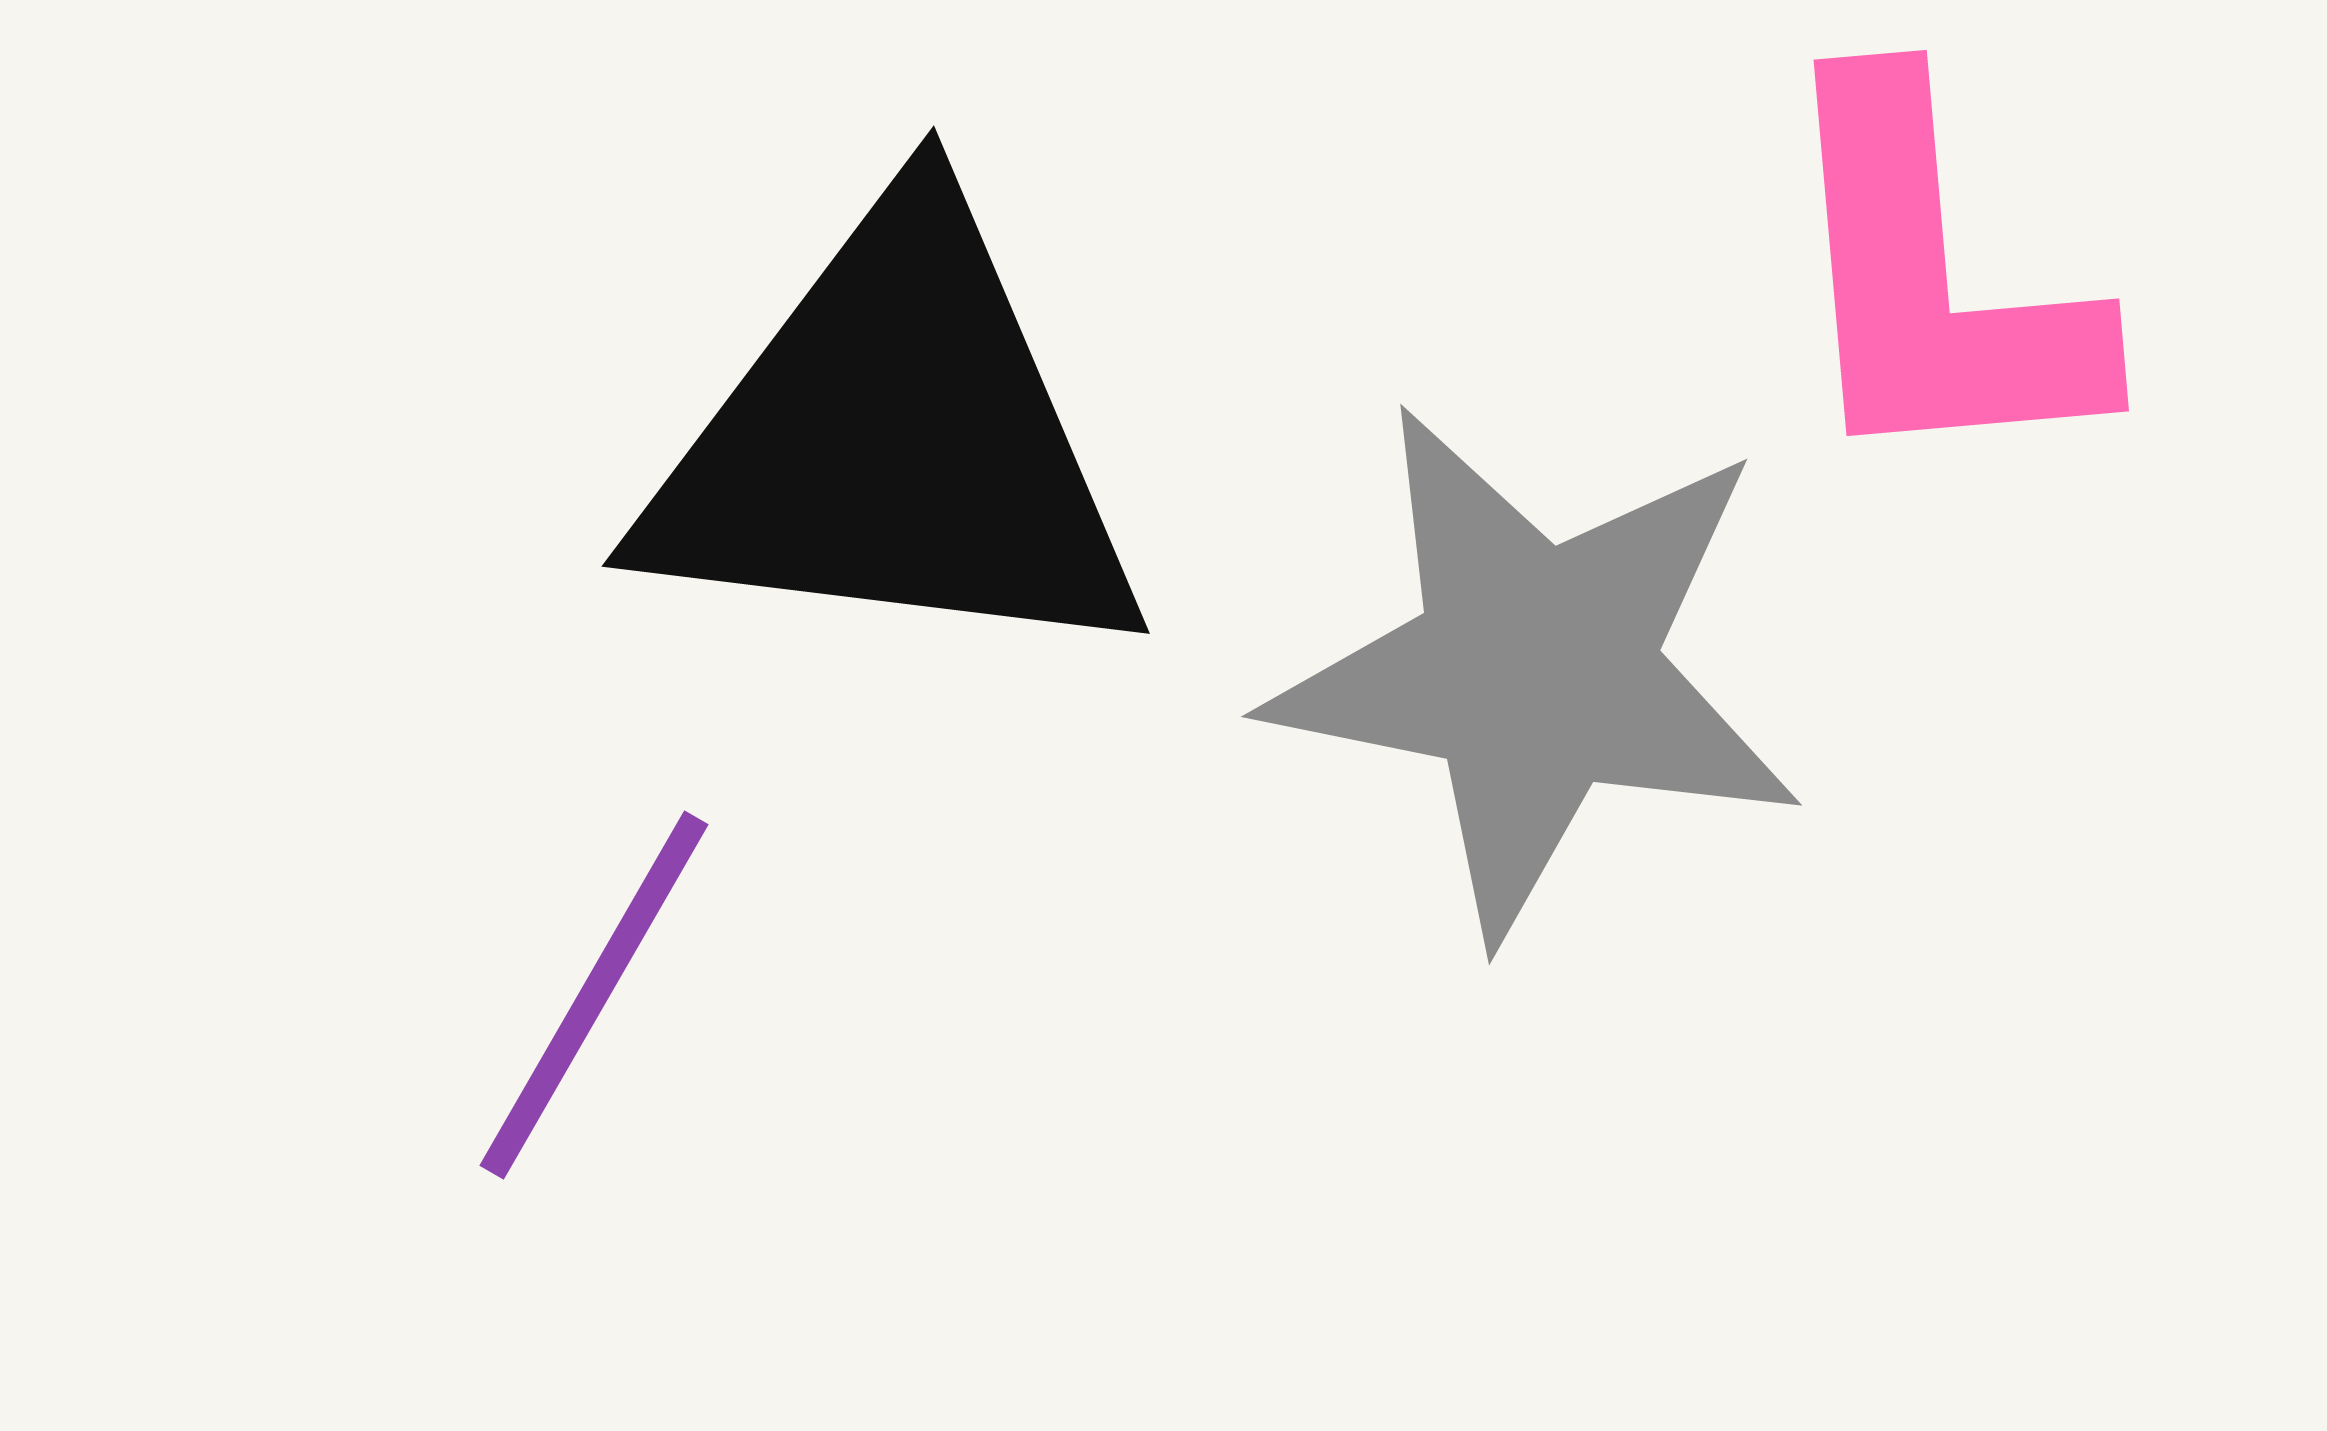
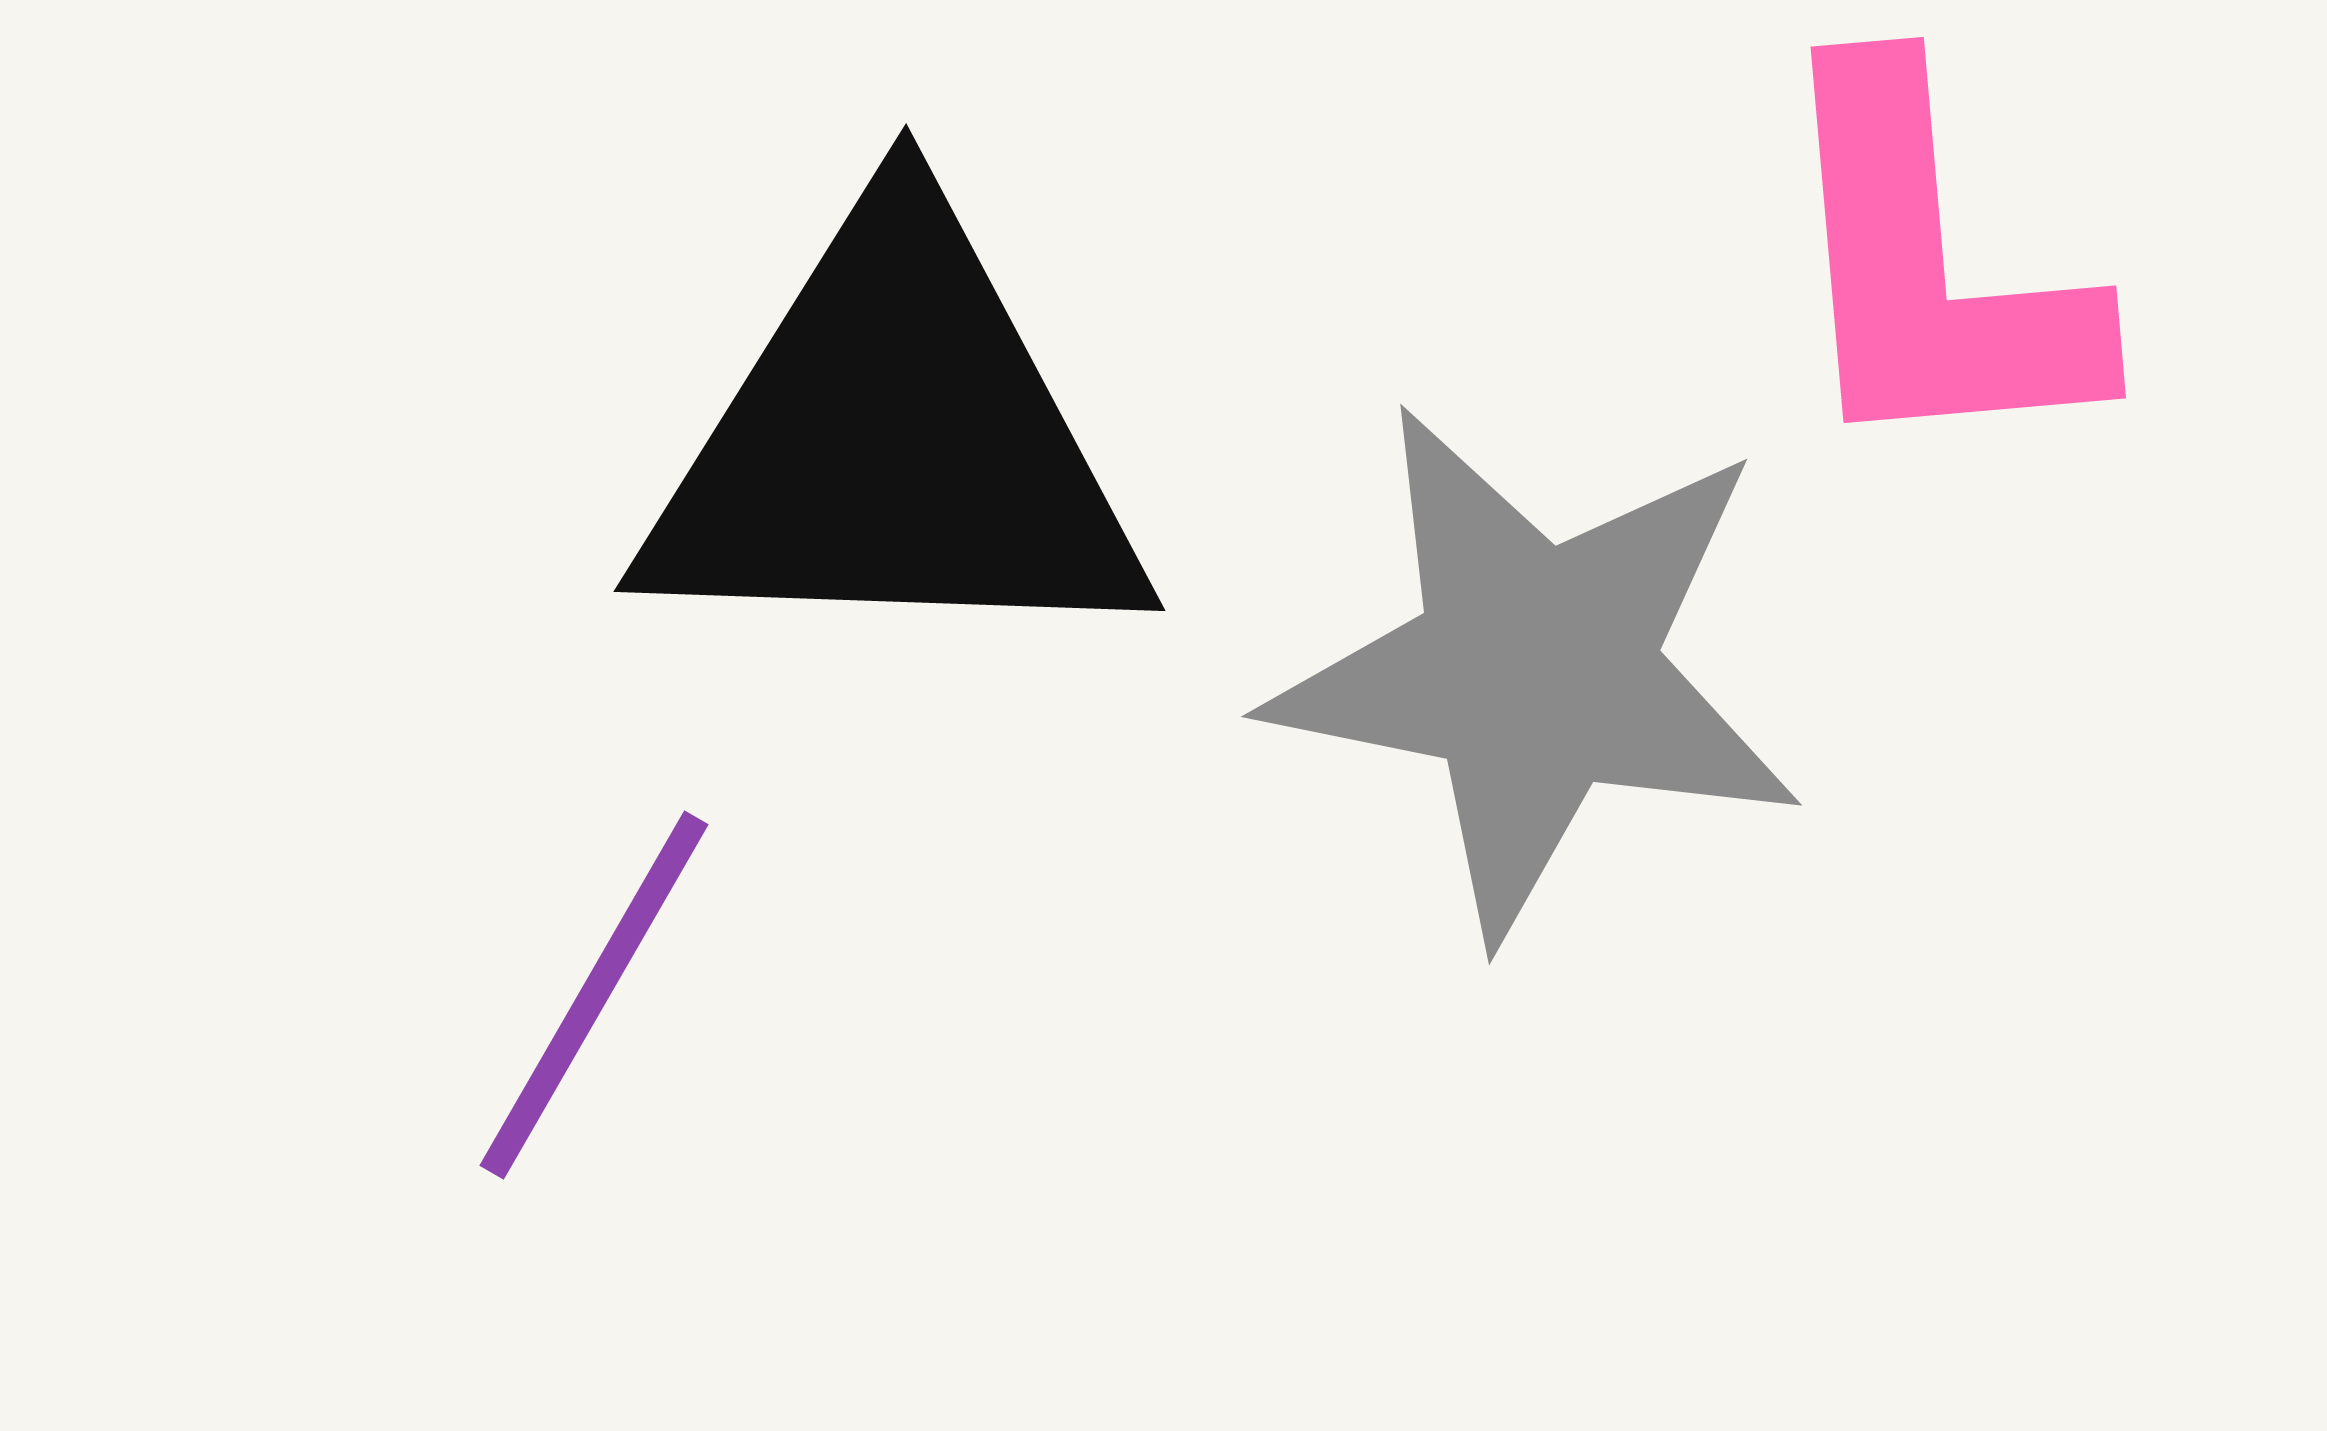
pink L-shape: moved 3 px left, 13 px up
black triangle: rotated 5 degrees counterclockwise
